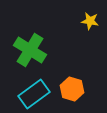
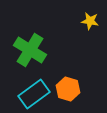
orange hexagon: moved 4 px left
